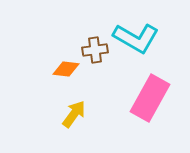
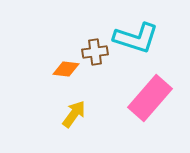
cyan L-shape: rotated 12 degrees counterclockwise
brown cross: moved 2 px down
pink rectangle: rotated 12 degrees clockwise
